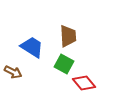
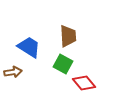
blue trapezoid: moved 3 px left
green square: moved 1 px left
brown arrow: rotated 36 degrees counterclockwise
